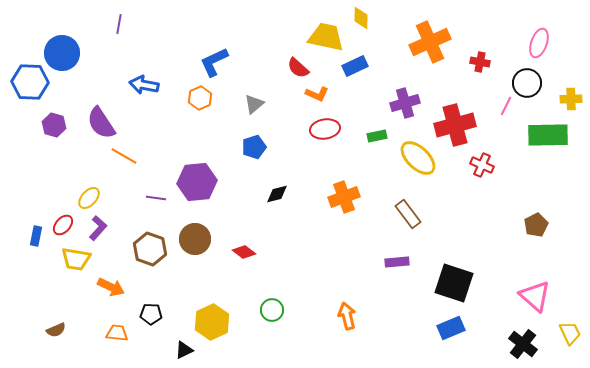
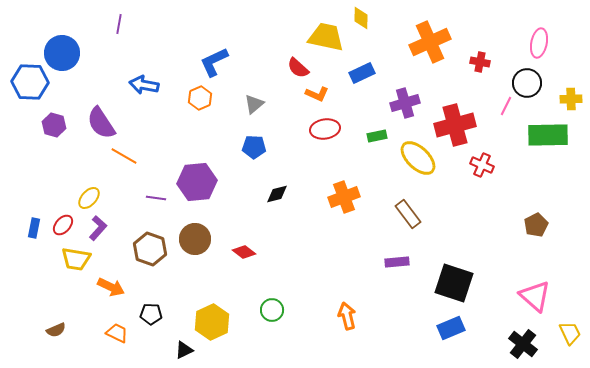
pink ellipse at (539, 43): rotated 8 degrees counterclockwise
blue rectangle at (355, 66): moved 7 px right, 7 px down
blue pentagon at (254, 147): rotated 20 degrees clockwise
blue rectangle at (36, 236): moved 2 px left, 8 px up
orange trapezoid at (117, 333): rotated 20 degrees clockwise
